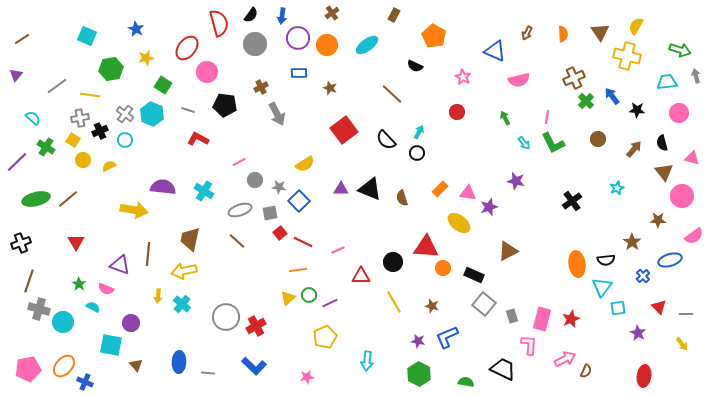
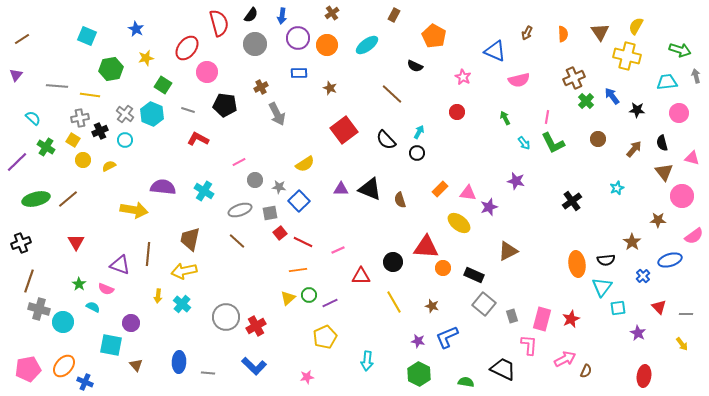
gray line at (57, 86): rotated 40 degrees clockwise
brown semicircle at (402, 198): moved 2 px left, 2 px down
